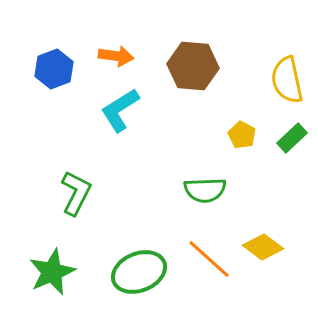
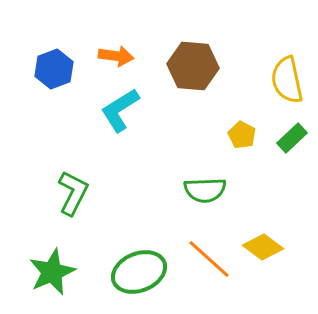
green L-shape: moved 3 px left
